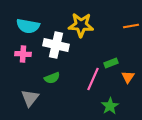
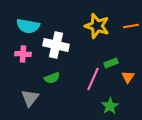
yellow star: moved 16 px right, 1 px down; rotated 15 degrees clockwise
